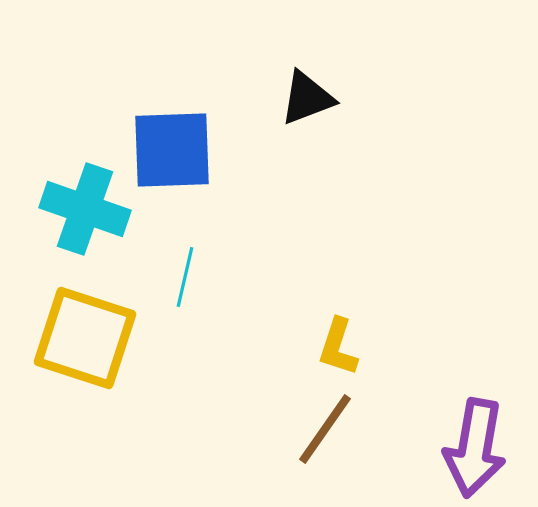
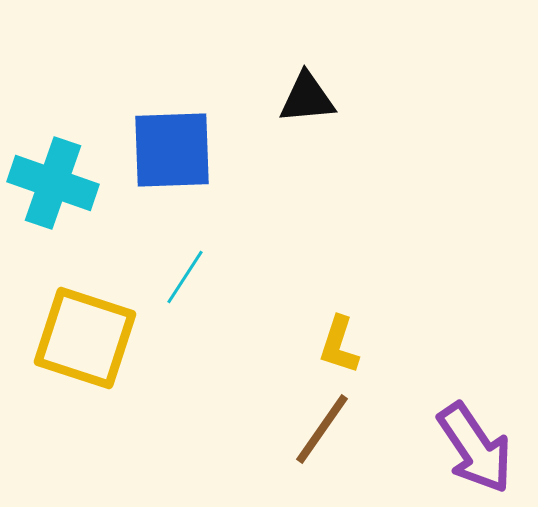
black triangle: rotated 16 degrees clockwise
cyan cross: moved 32 px left, 26 px up
cyan line: rotated 20 degrees clockwise
yellow L-shape: moved 1 px right, 2 px up
brown line: moved 3 px left
purple arrow: rotated 44 degrees counterclockwise
